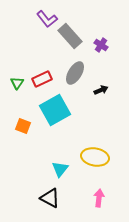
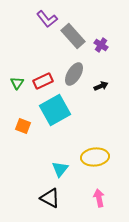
gray rectangle: moved 3 px right
gray ellipse: moved 1 px left, 1 px down
red rectangle: moved 1 px right, 2 px down
black arrow: moved 4 px up
yellow ellipse: rotated 16 degrees counterclockwise
pink arrow: rotated 18 degrees counterclockwise
